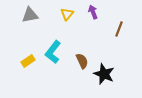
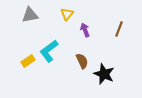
purple arrow: moved 8 px left, 18 px down
cyan L-shape: moved 4 px left, 1 px up; rotated 15 degrees clockwise
